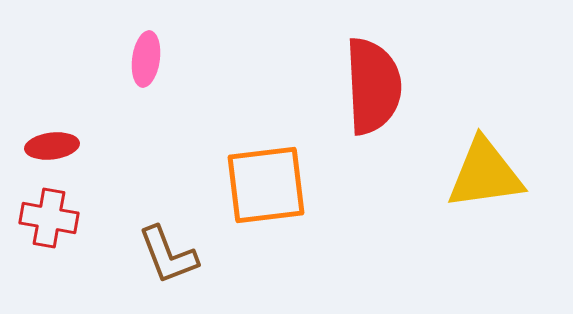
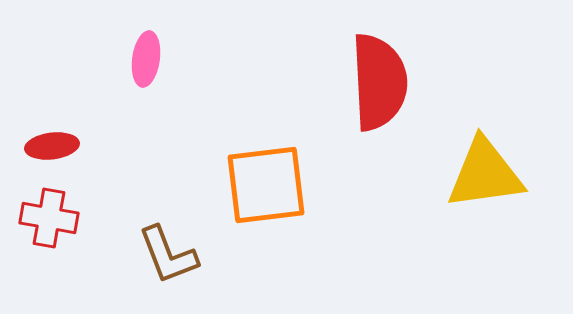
red semicircle: moved 6 px right, 4 px up
